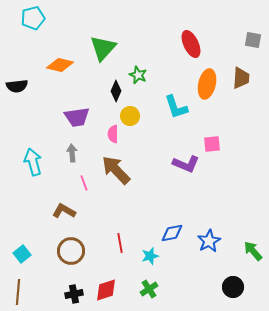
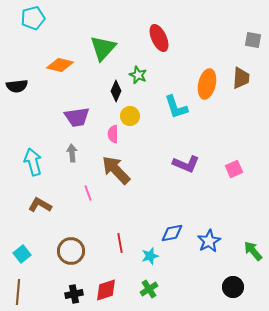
red ellipse: moved 32 px left, 6 px up
pink square: moved 22 px right, 25 px down; rotated 18 degrees counterclockwise
pink line: moved 4 px right, 10 px down
brown L-shape: moved 24 px left, 6 px up
